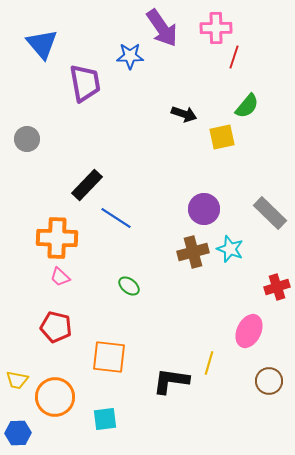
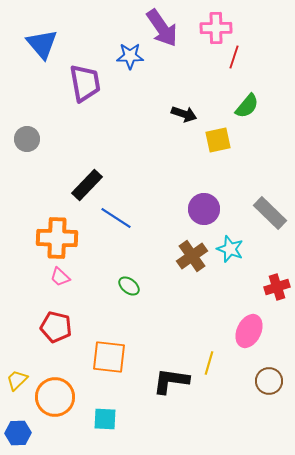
yellow square: moved 4 px left, 3 px down
brown cross: moved 1 px left, 4 px down; rotated 20 degrees counterclockwise
yellow trapezoid: rotated 125 degrees clockwise
cyan square: rotated 10 degrees clockwise
